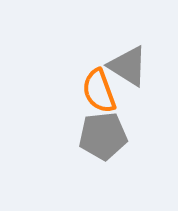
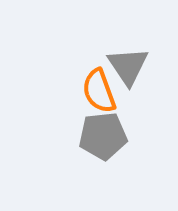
gray triangle: rotated 24 degrees clockwise
